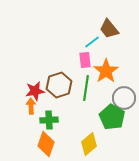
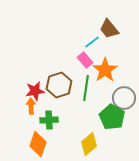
pink rectangle: rotated 35 degrees counterclockwise
orange star: moved 1 px left, 1 px up
orange diamond: moved 8 px left
